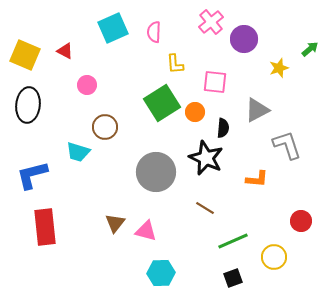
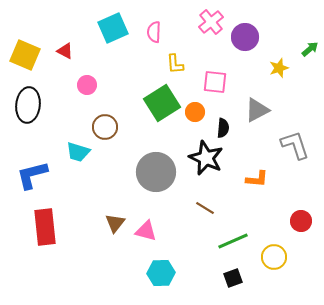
purple circle: moved 1 px right, 2 px up
gray L-shape: moved 8 px right
